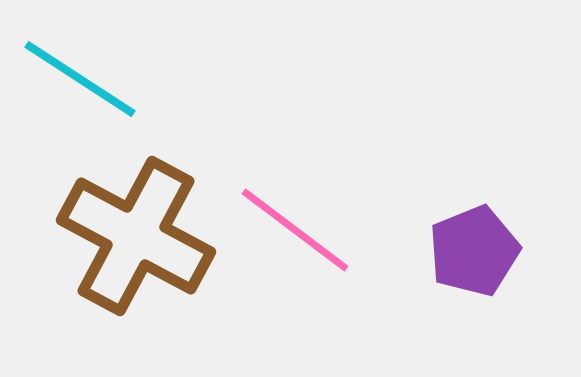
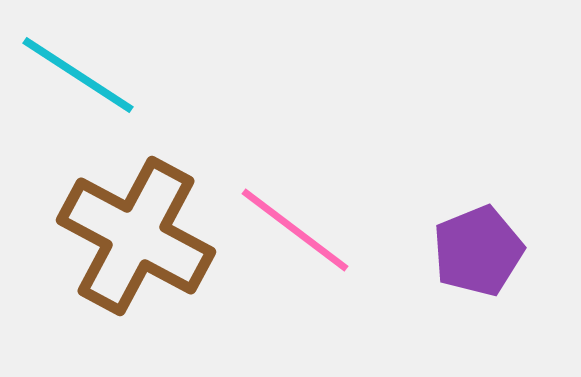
cyan line: moved 2 px left, 4 px up
purple pentagon: moved 4 px right
